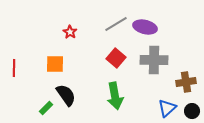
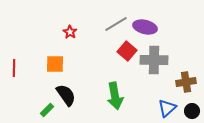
red square: moved 11 px right, 7 px up
green rectangle: moved 1 px right, 2 px down
